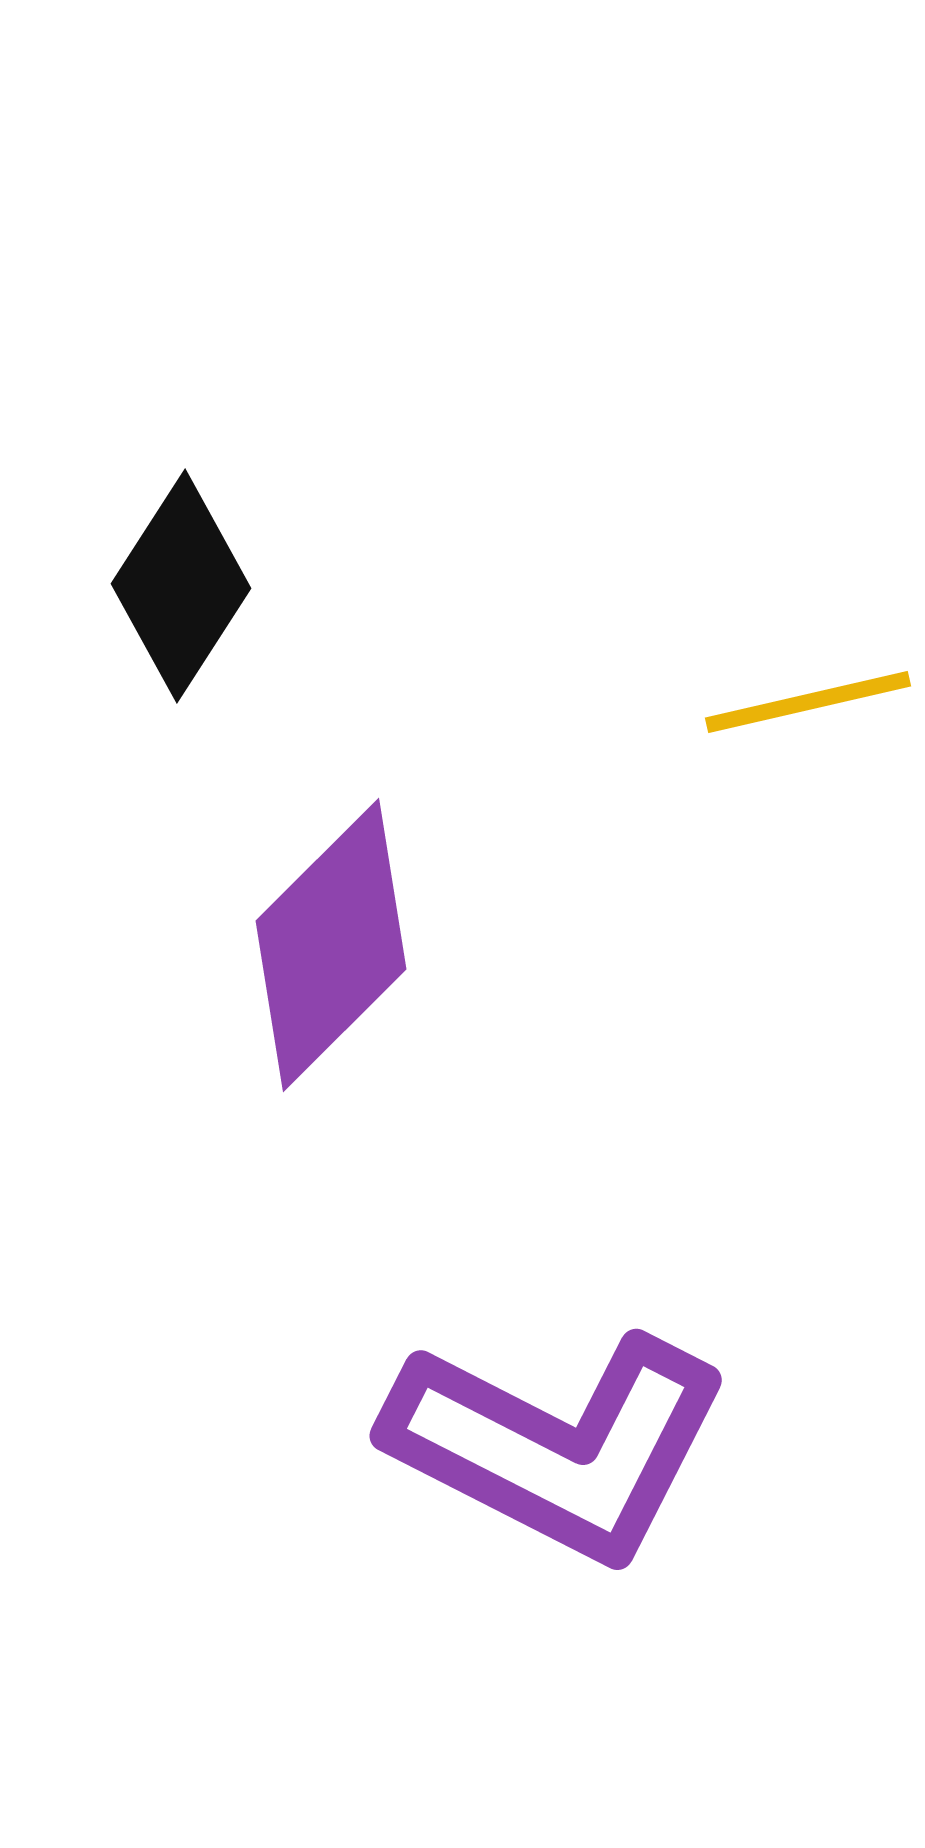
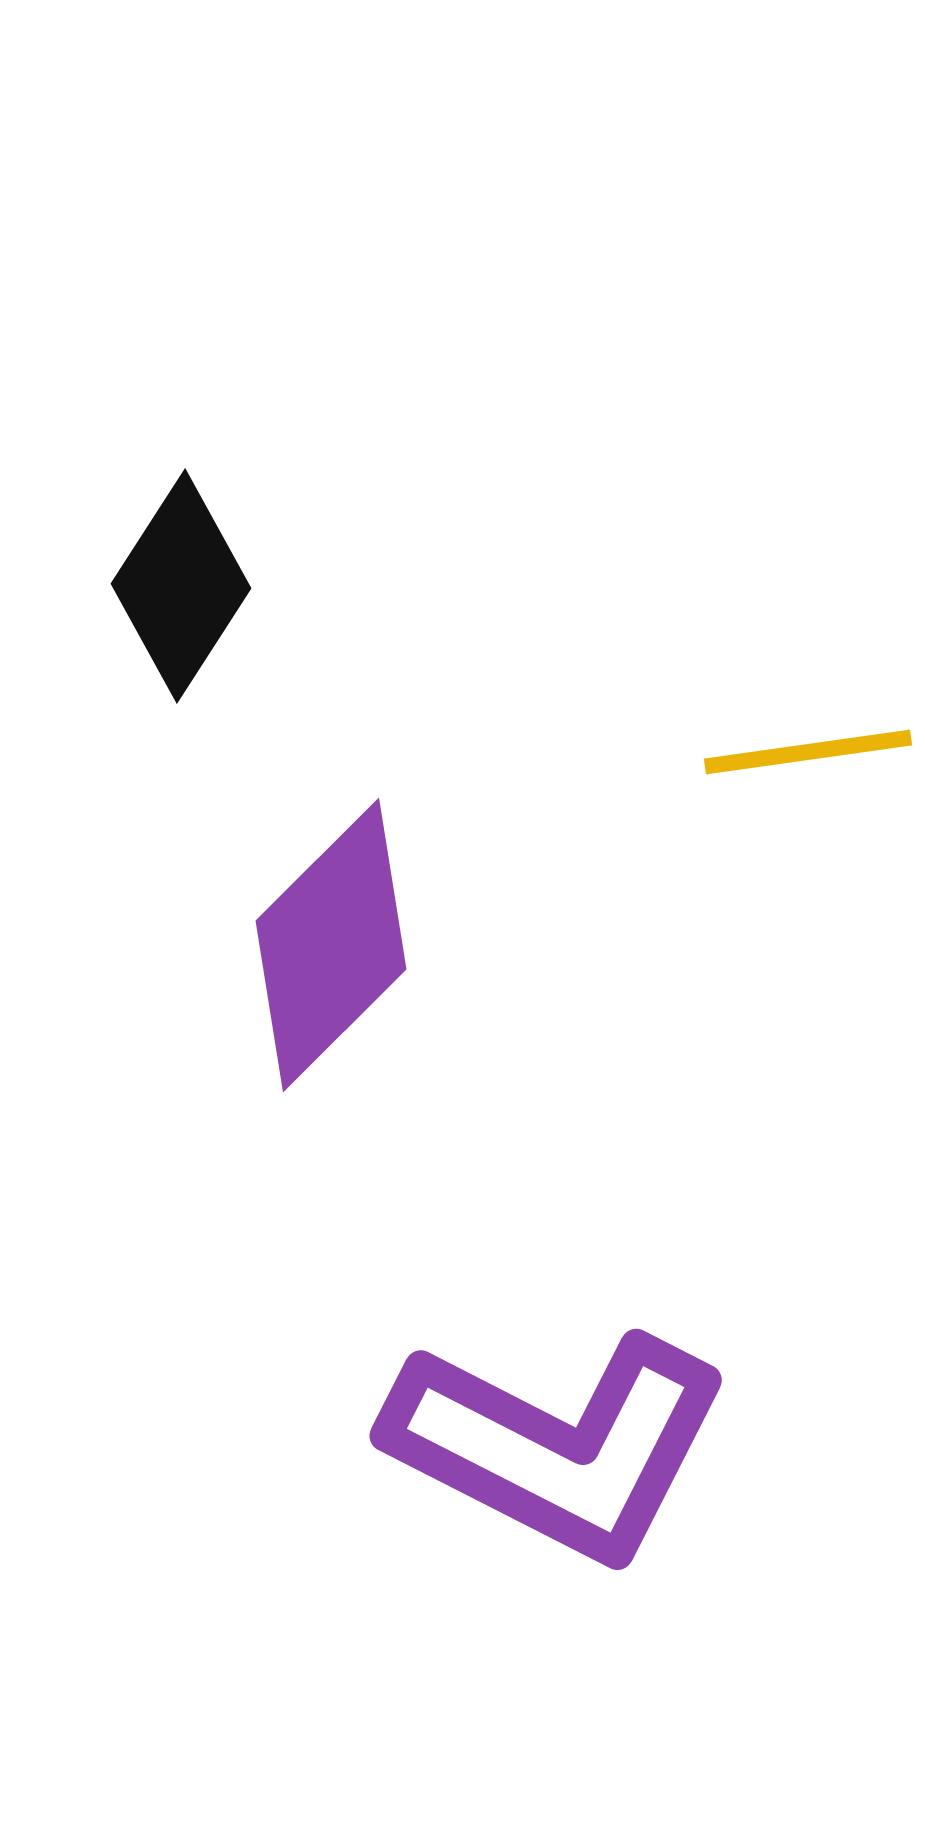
yellow line: moved 50 px down; rotated 5 degrees clockwise
